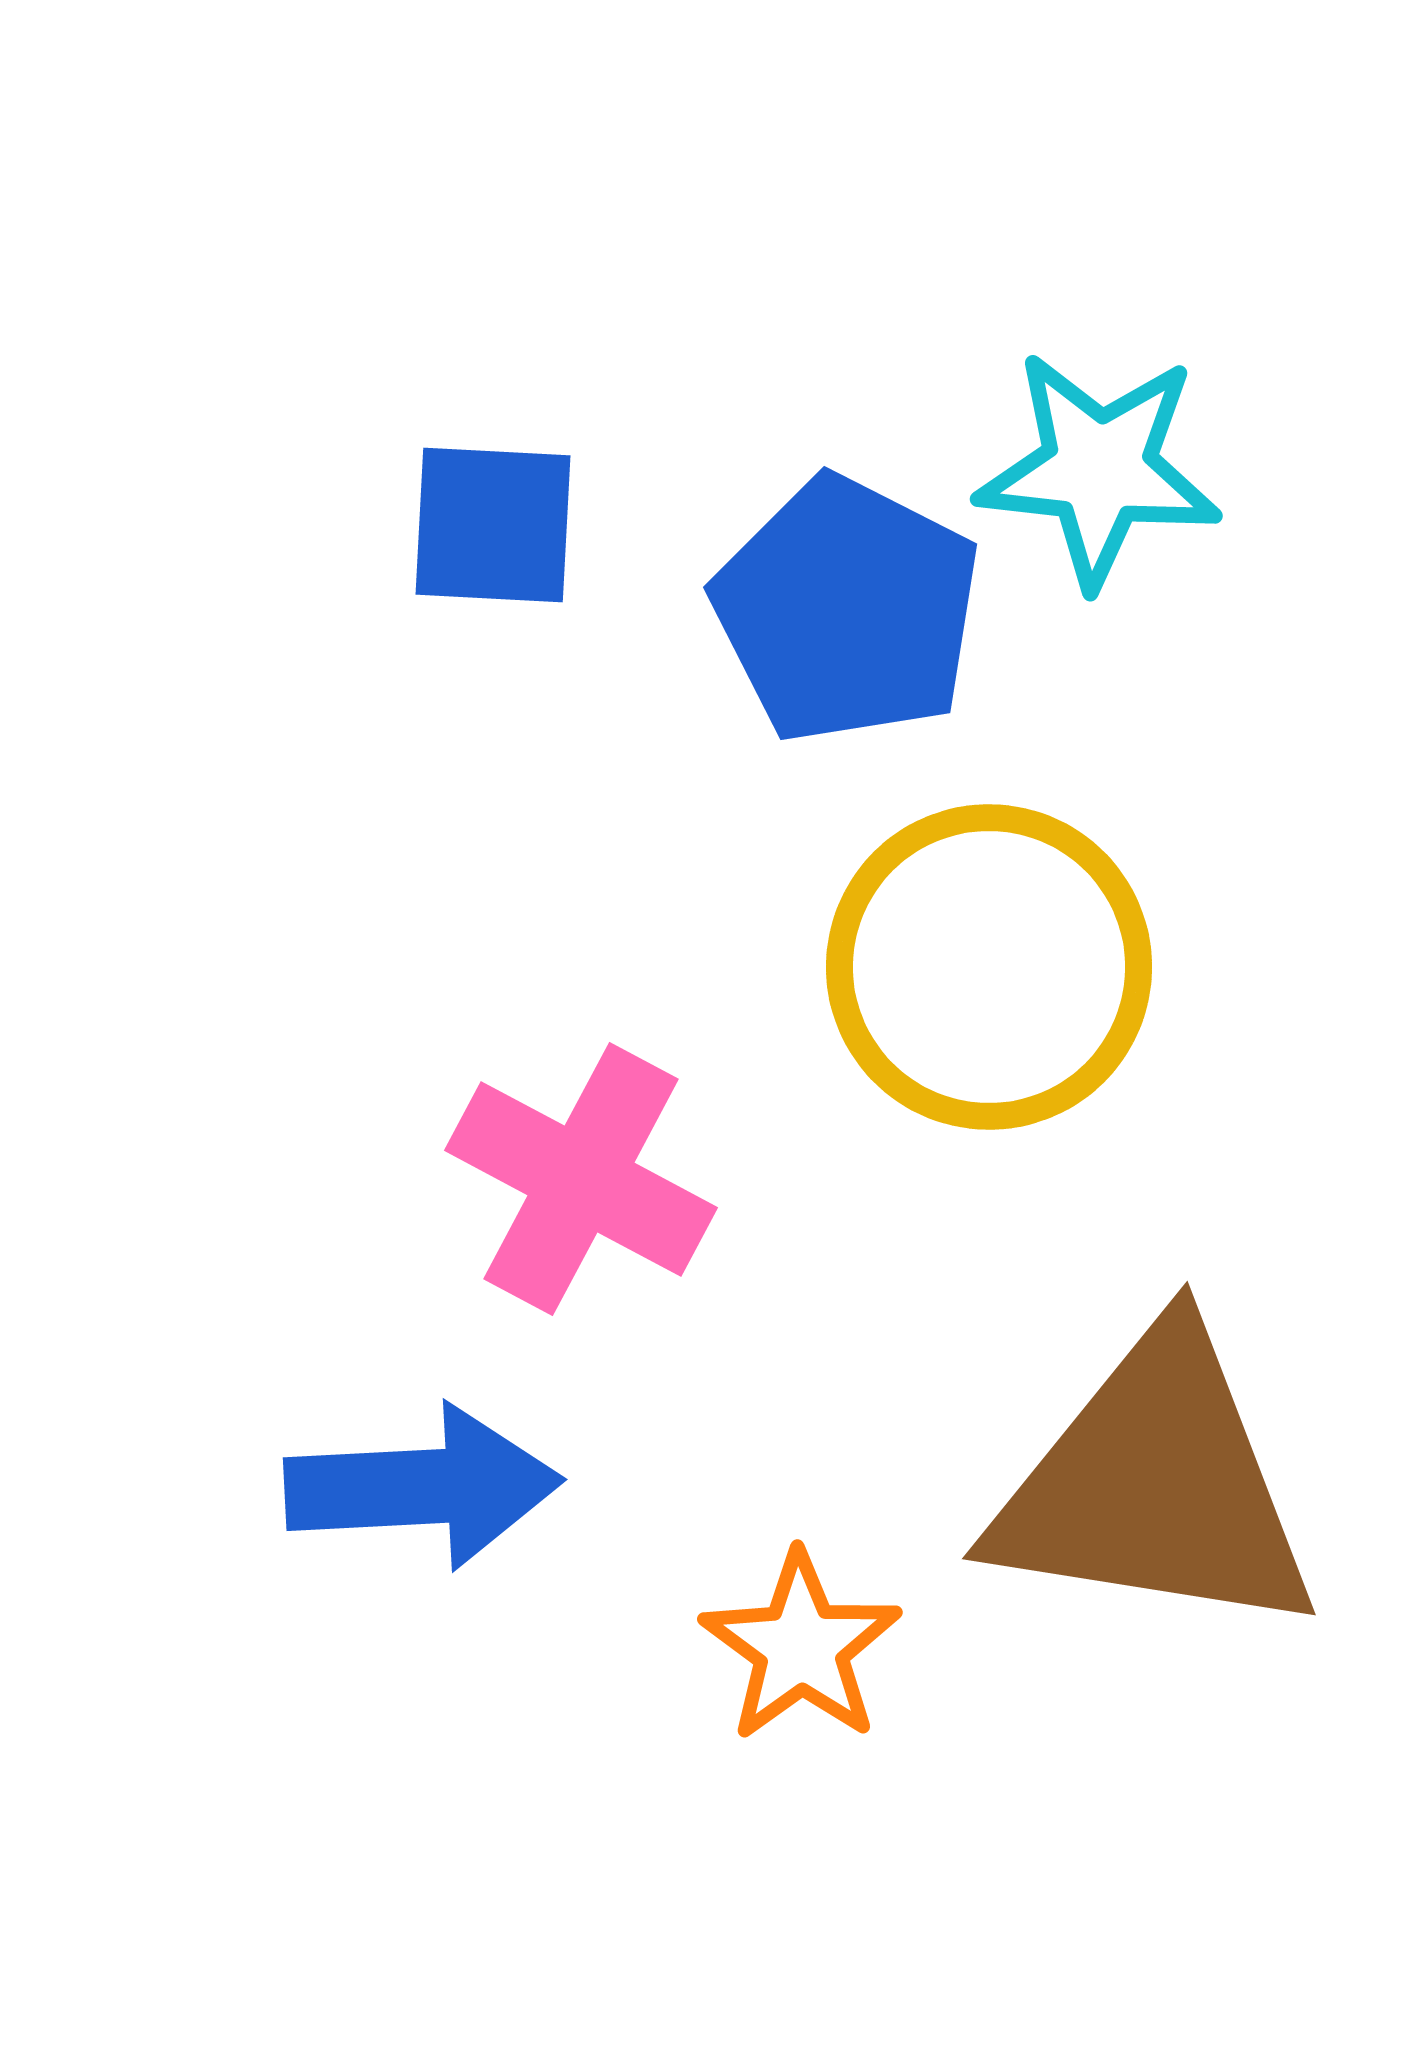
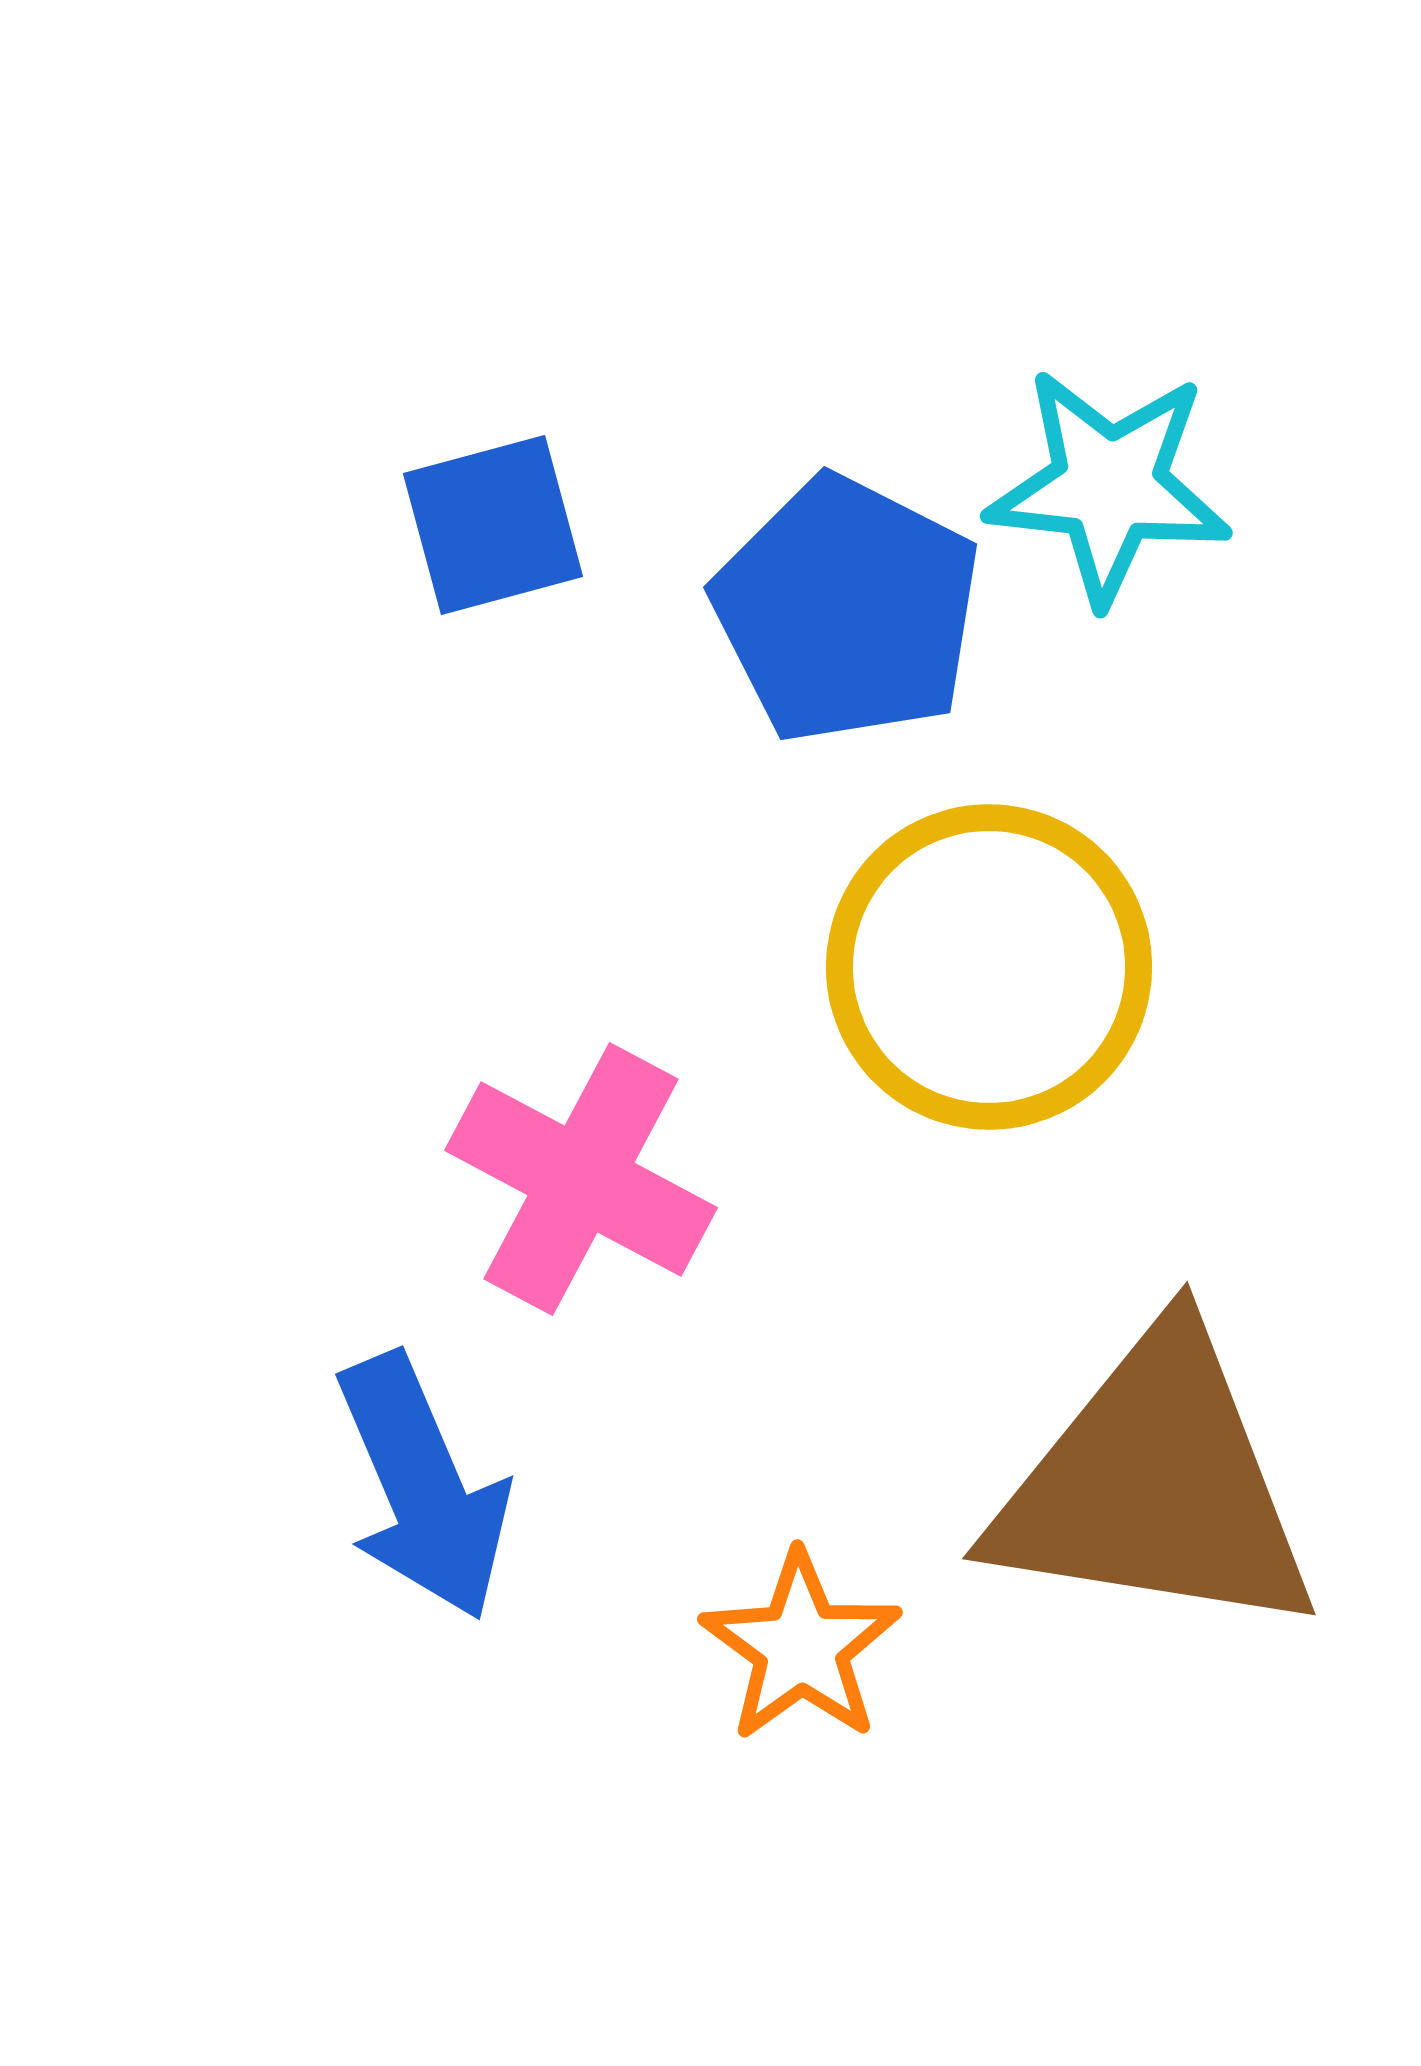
cyan star: moved 10 px right, 17 px down
blue square: rotated 18 degrees counterclockwise
blue arrow: rotated 70 degrees clockwise
